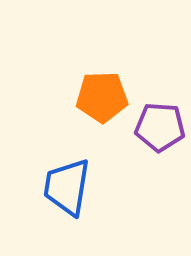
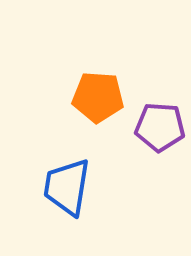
orange pentagon: moved 4 px left; rotated 6 degrees clockwise
